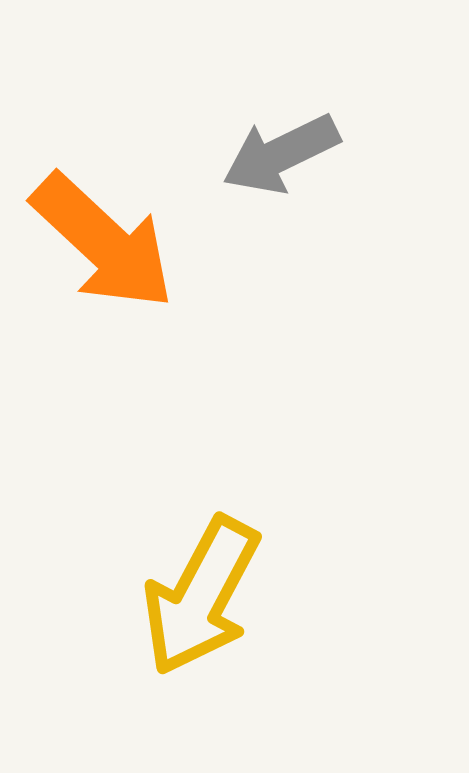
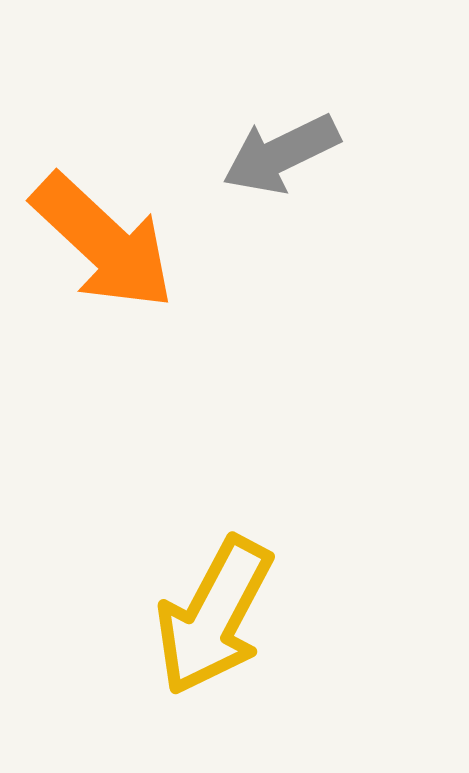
yellow arrow: moved 13 px right, 20 px down
